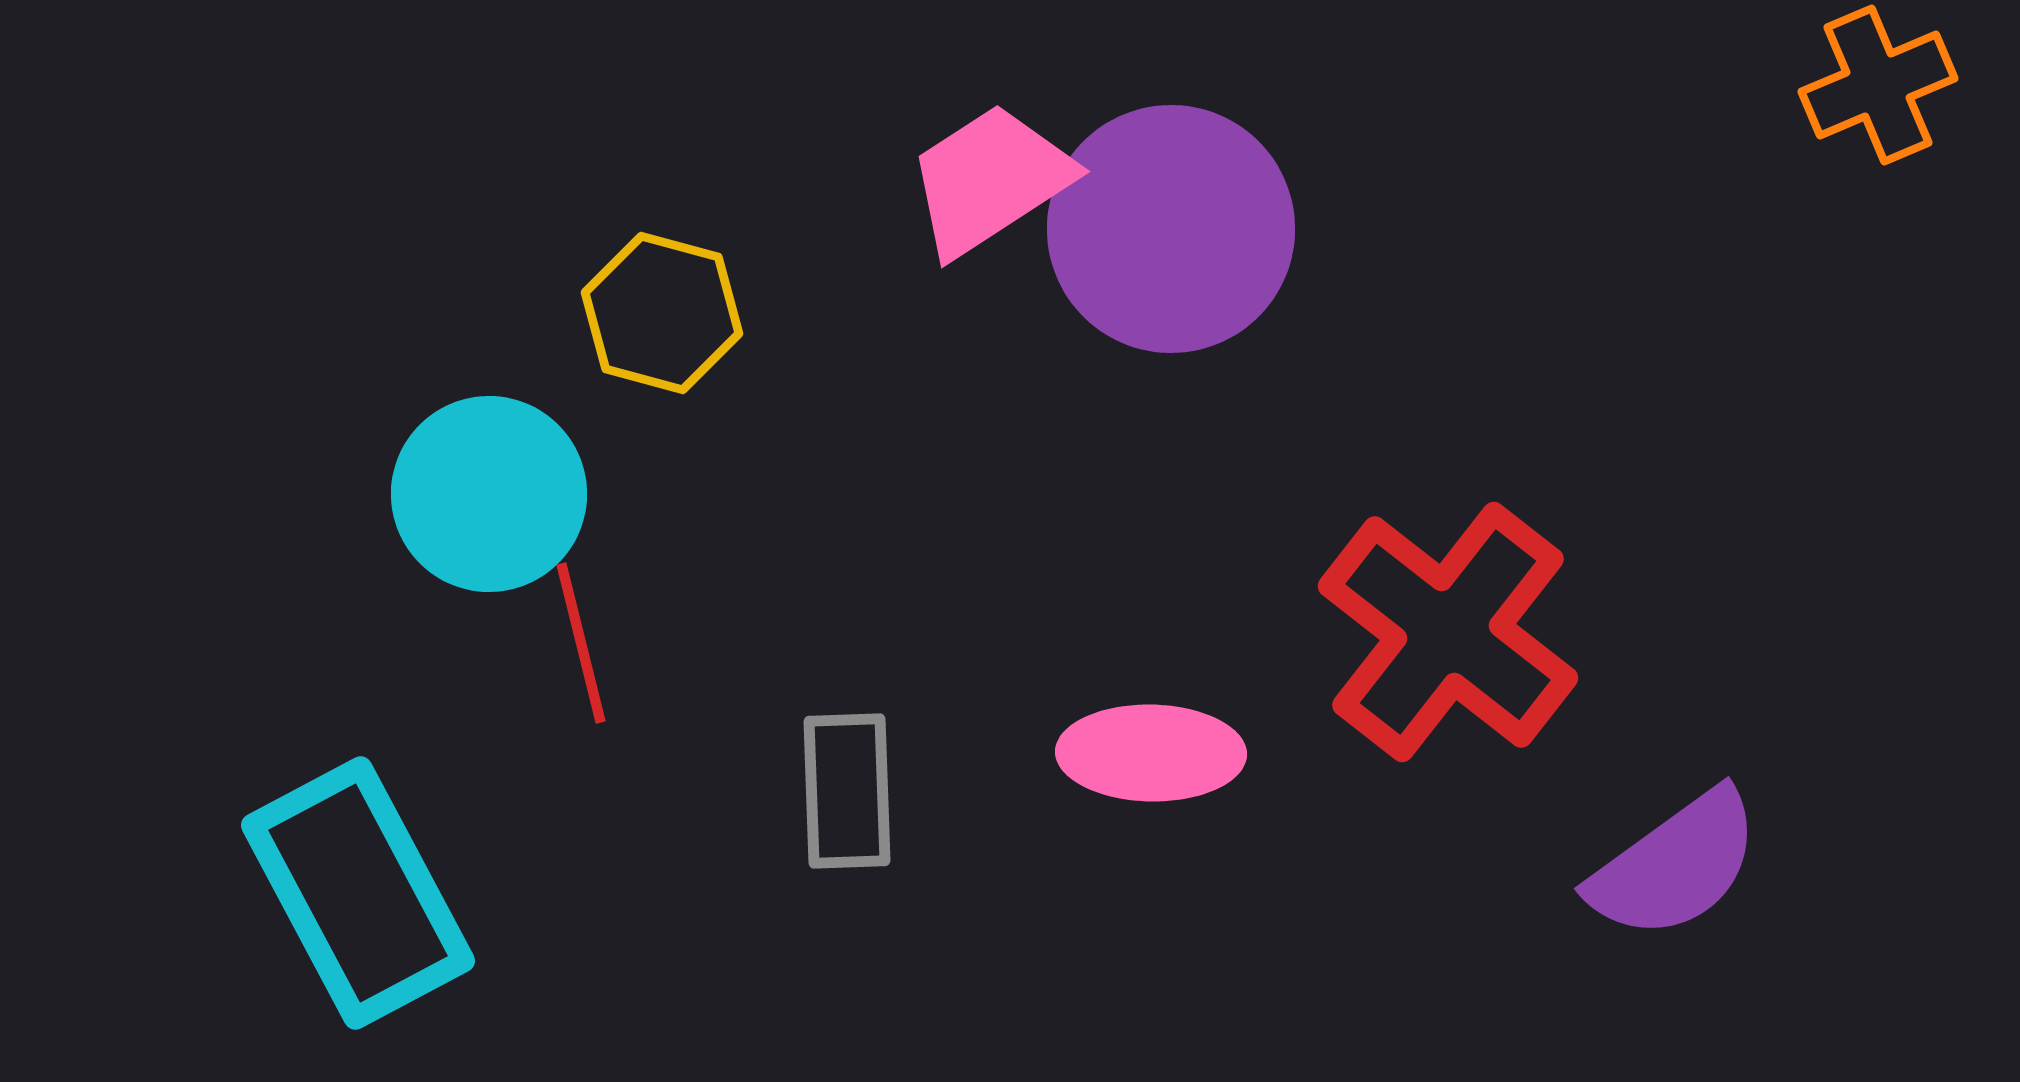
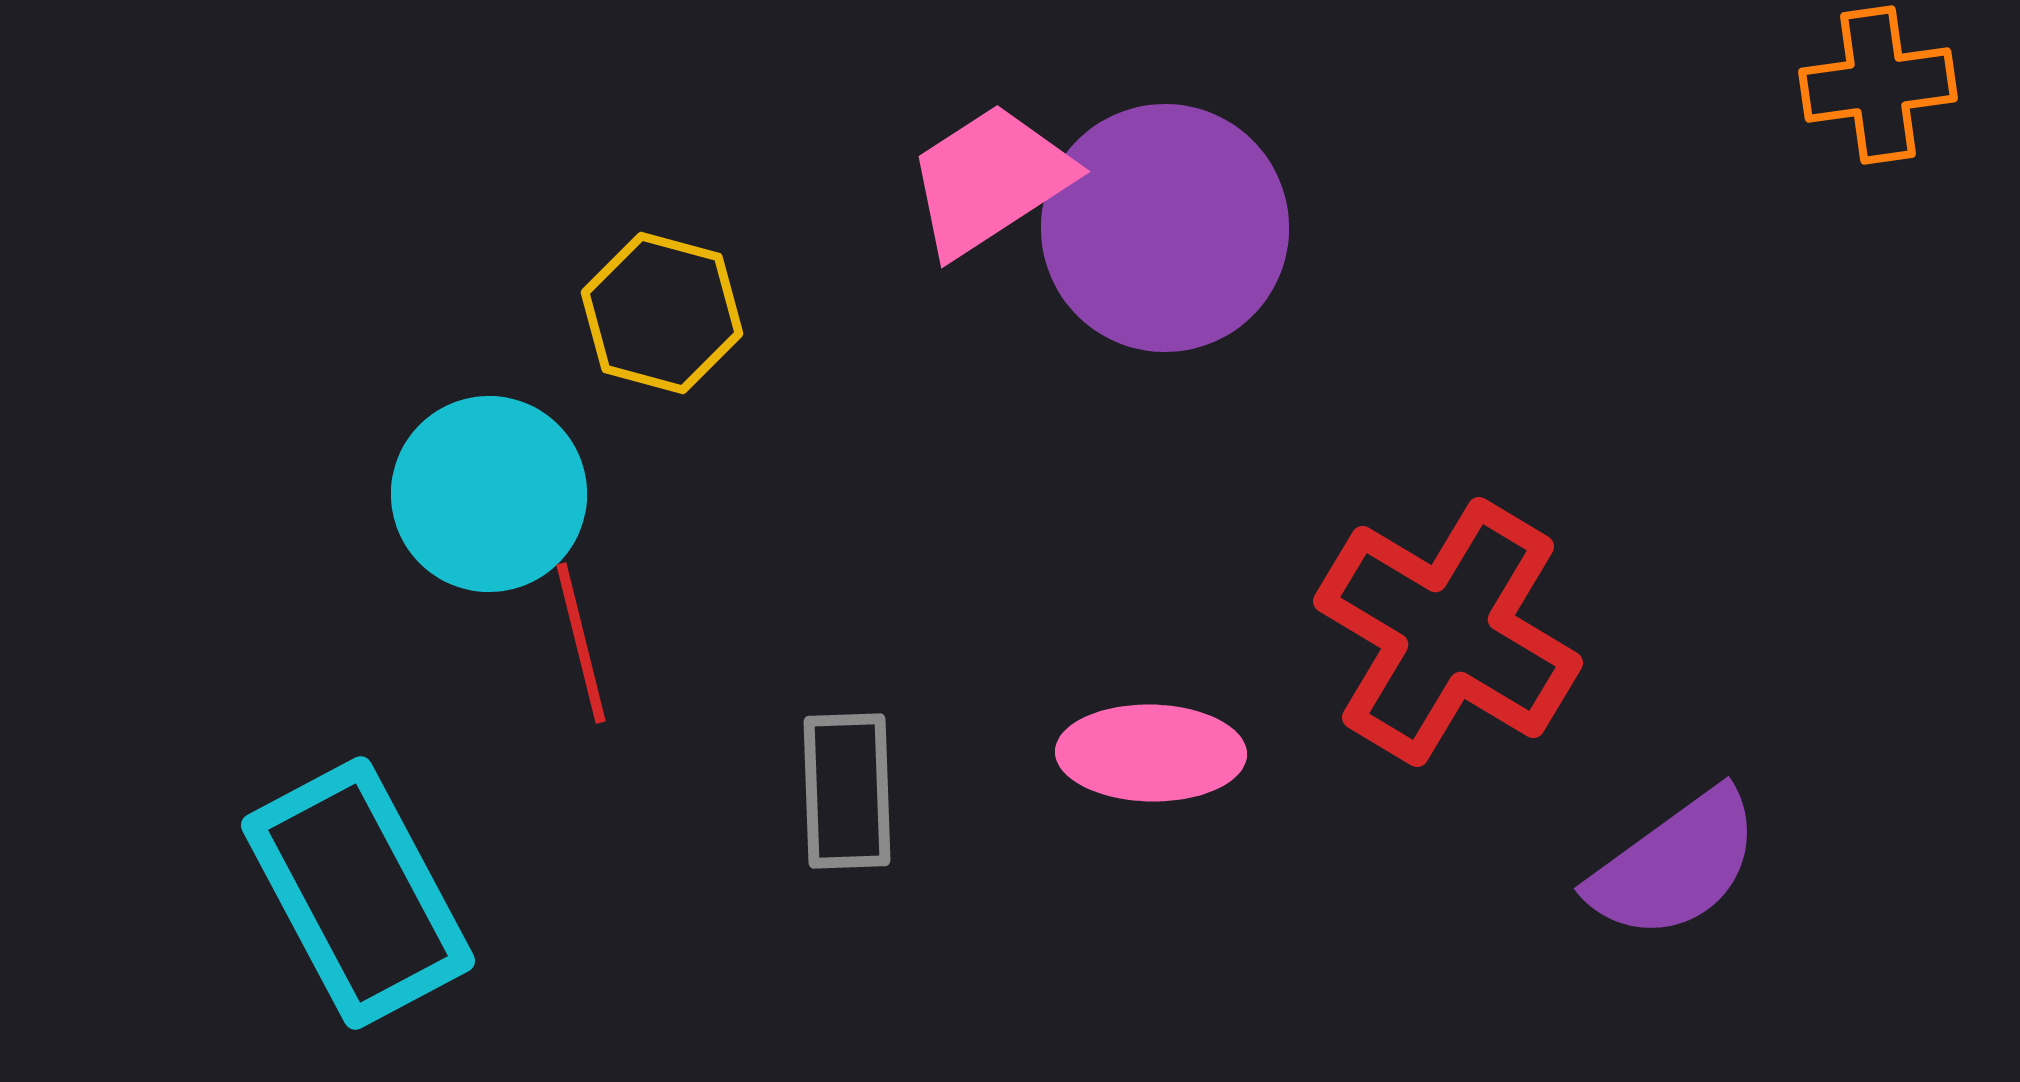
orange cross: rotated 15 degrees clockwise
purple circle: moved 6 px left, 1 px up
red cross: rotated 7 degrees counterclockwise
